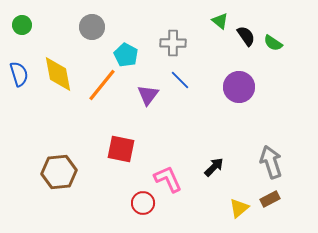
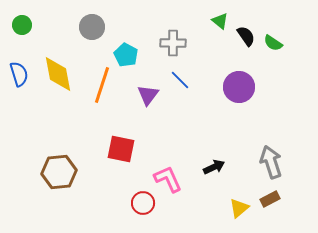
orange line: rotated 21 degrees counterclockwise
black arrow: rotated 20 degrees clockwise
